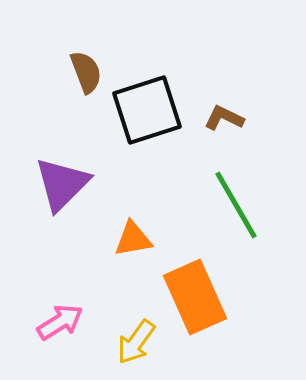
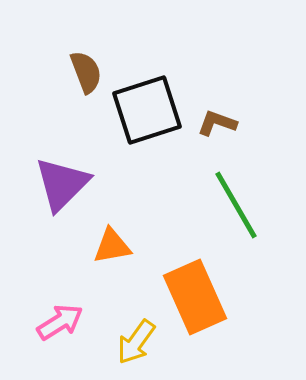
brown L-shape: moved 7 px left, 5 px down; rotated 6 degrees counterclockwise
orange triangle: moved 21 px left, 7 px down
